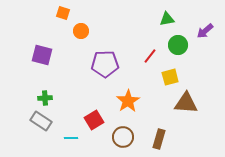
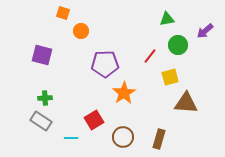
orange star: moved 4 px left, 8 px up
